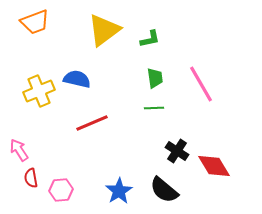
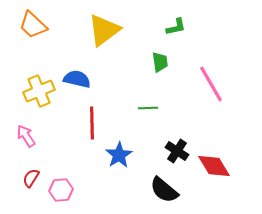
orange trapezoid: moved 2 px left, 3 px down; rotated 64 degrees clockwise
green L-shape: moved 26 px right, 12 px up
green trapezoid: moved 5 px right, 16 px up
pink line: moved 10 px right
green line: moved 6 px left
red line: rotated 68 degrees counterclockwise
pink arrow: moved 7 px right, 14 px up
red semicircle: rotated 42 degrees clockwise
blue star: moved 36 px up
